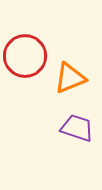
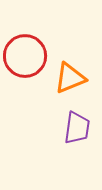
purple trapezoid: rotated 80 degrees clockwise
